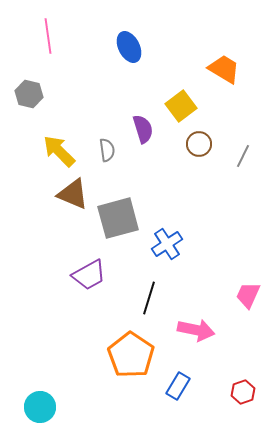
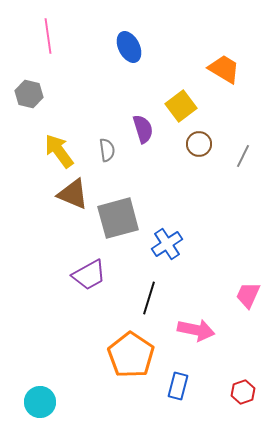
yellow arrow: rotated 9 degrees clockwise
blue rectangle: rotated 16 degrees counterclockwise
cyan circle: moved 5 px up
